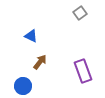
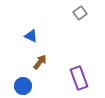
purple rectangle: moved 4 px left, 7 px down
